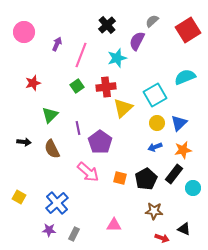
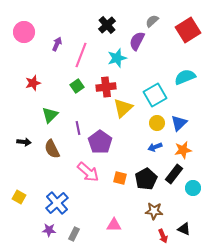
red arrow: moved 1 px right, 2 px up; rotated 48 degrees clockwise
